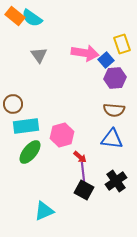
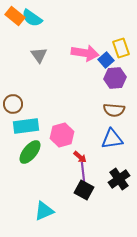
yellow rectangle: moved 1 px left, 4 px down
blue triangle: rotated 15 degrees counterclockwise
black cross: moved 3 px right, 2 px up
